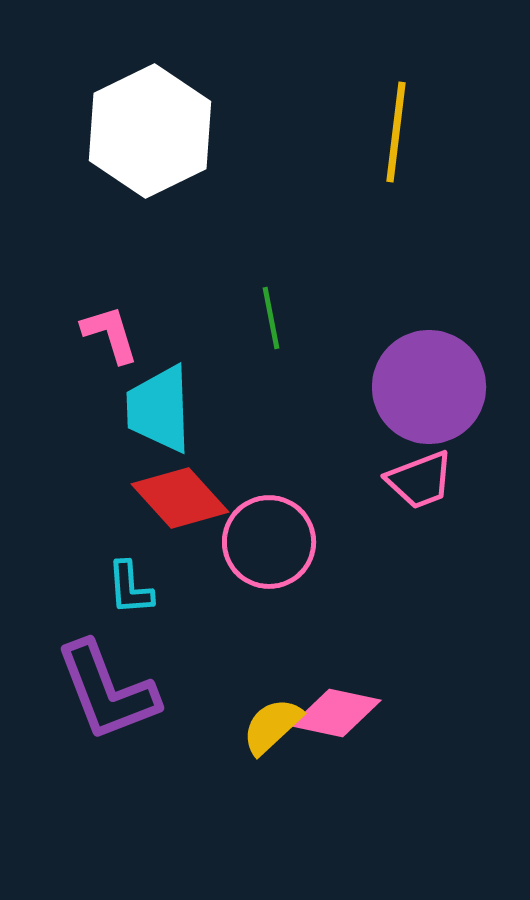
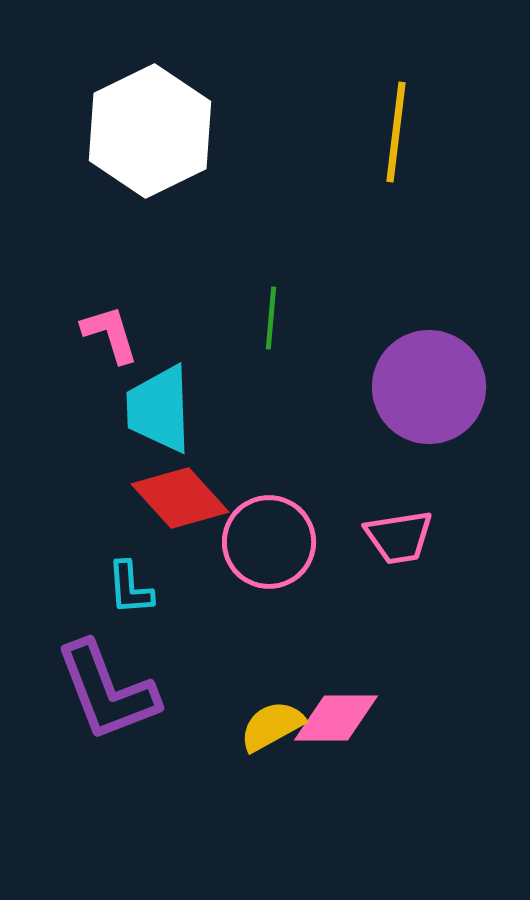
green line: rotated 16 degrees clockwise
pink trapezoid: moved 21 px left, 57 px down; rotated 12 degrees clockwise
pink diamond: moved 5 px down; rotated 12 degrees counterclockwise
yellow semicircle: rotated 14 degrees clockwise
